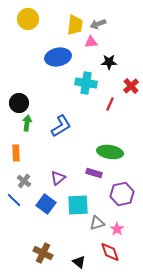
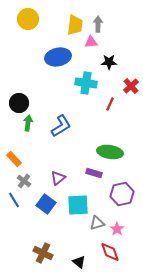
gray arrow: rotated 112 degrees clockwise
green arrow: moved 1 px right
orange rectangle: moved 2 px left, 6 px down; rotated 42 degrees counterclockwise
blue line: rotated 14 degrees clockwise
